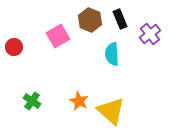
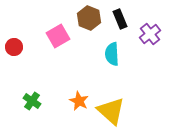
brown hexagon: moved 1 px left, 2 px up
